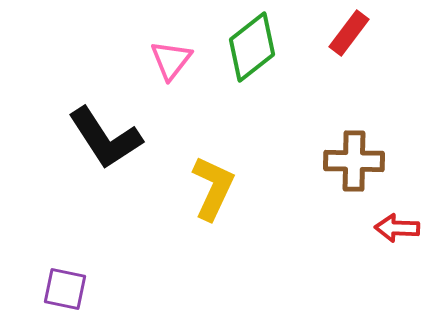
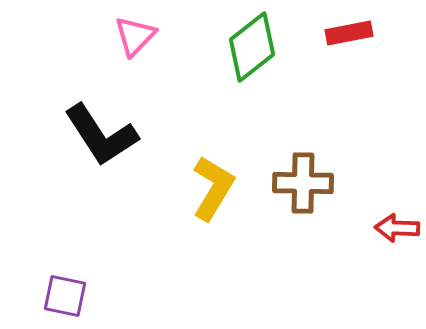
red rectangle: rotated 42 degrees clockwise
pink triangle: moved 36 px left, 24 px up; rotated 6 degrees clockwise
black L-shape: moved 4 px left, 3 px up
brown cross: moved 51 px left, 22 px down
yellow L-shape: rotated 6 degrees clockwise
purple square: moved 7 px down
